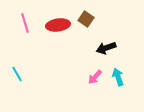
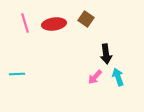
red ellipse: moved 4 px left, 1 px up
black arrow: moved 6 px down; rotated 78 degrees counterclockwise
cyan line: rotated 63 degrees counterclockwise
